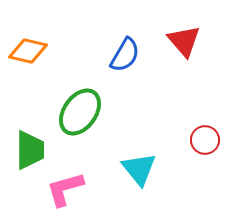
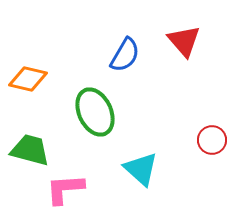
orange diamond: moved 28 px down
green ellipse: moved 15 px right; rotated 60 degrees counterclockwise
red circle: moved 7 px right
green trapezoid: rotated 75 degrees counterclockwise
cyan triangle: moved 2 px right; rotated 9 degrees counterclockwise
pink L-shape: rotated 12 degrees clockwise
